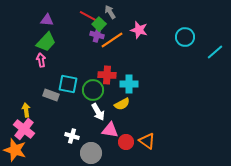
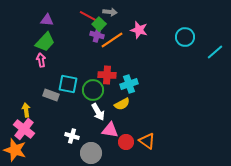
gray arrow: rotated 128 degrees clockwise
green trapezoid: moved 1 px left
cyan cross: rotated 18 degrees counterclockwise
